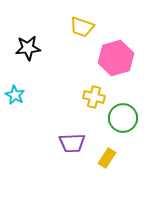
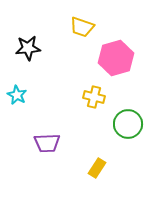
cyan star: moved 2 px right
green circle: moved 5 px right, 6 px down
purple trapezoid: moved 25 px left
yellow rectangle: moved 10 px left, 10 px down
